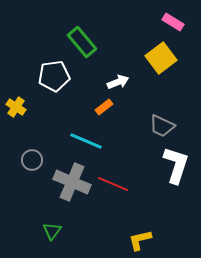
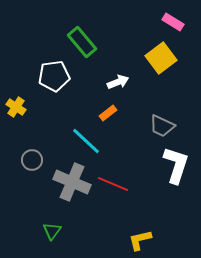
orange rectangle: moved 4 px right, 6 px down
cyan line: rotated 20 degrees clockwise
